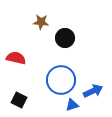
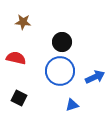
brown star: moved 18 px left
black circle: moved 3 px left, 4 px down
blue circle: moved 1 px left, 9 px up
blue arrow: moved 2 px right, 14 px up
black square: moved 2 px up
